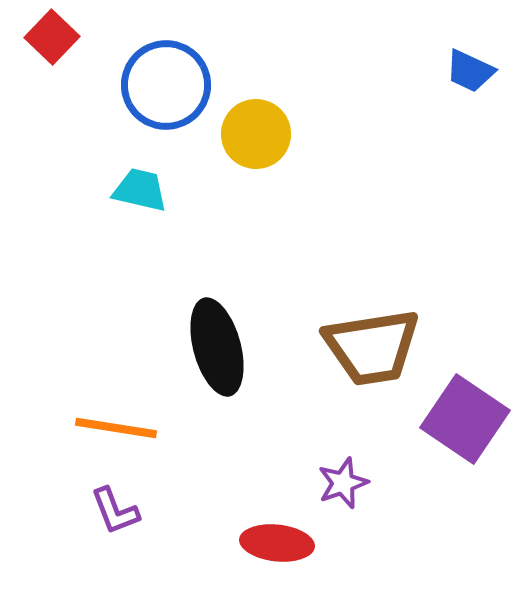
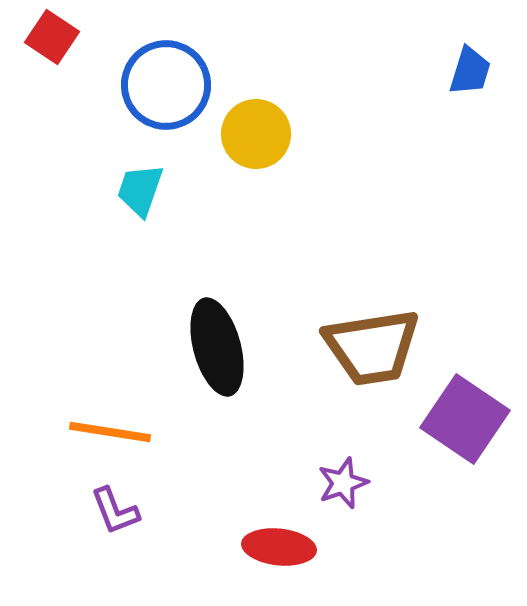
red square: rotated 10 degrees counterclockwise
blue trapezoid: rotated 98 degrees counterclockwise
cyan trapezoid: rotated 84 degrees counterclockwise
orange line: moved 6 px left, 4 px down
red ellipse: moved 2 px right, 4 px down
